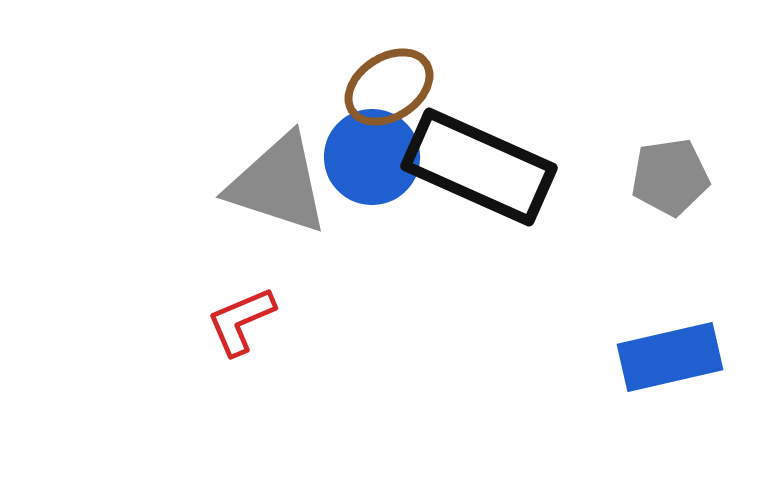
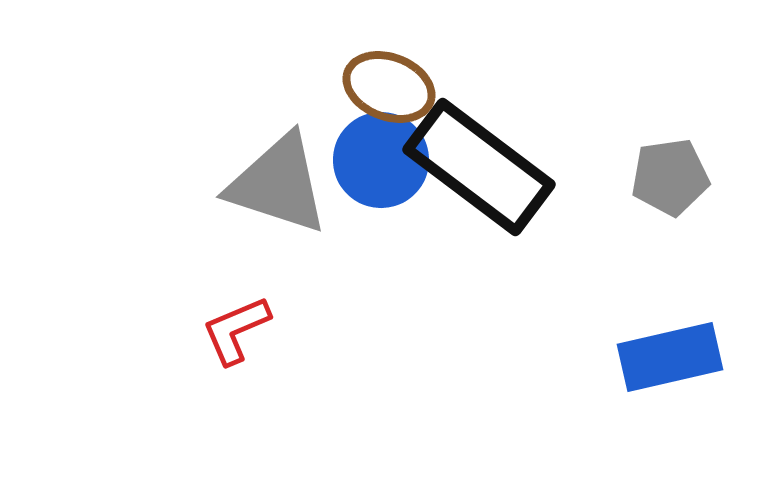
brown ellipse: rotated 54 degrees clockwise
blue circle: moved 9 px right, 3 px down
black rectangle: rotated 13 degrees clockwise
red L-shape: moved 5 px left, 9 px down
